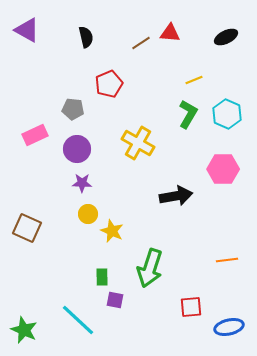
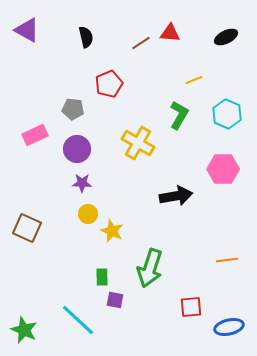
green L-shape: moved 9 px left, 1 px down
